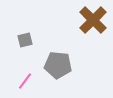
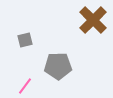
gray pentagon: moved 1 px down; rotated 8 degrees counterclockwise
pink line: moved 5 px down
